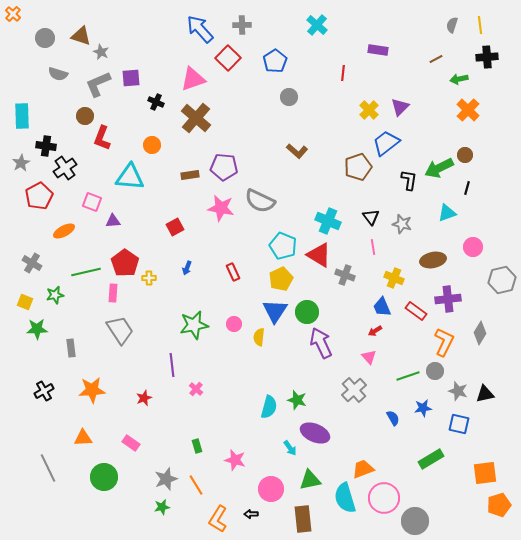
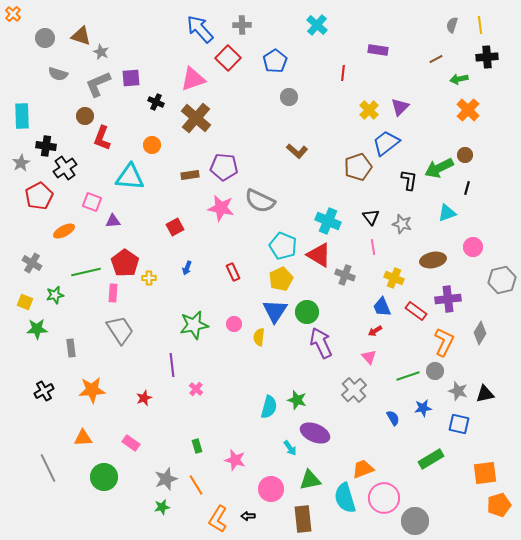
black arrow at (251, 514): moved 3 px left, 2 px down
